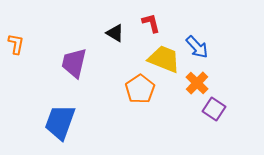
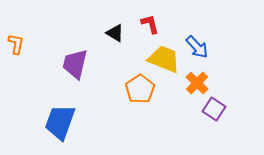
red L-shape: moved 1 px left, 1 px down
purple trapezoid: moved 1 px right, 1 px down
